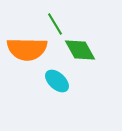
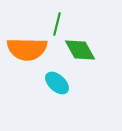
green line: moved 2 px right; rotated 45 degrees clockwise
cyan ellipse: moved 2 px down
